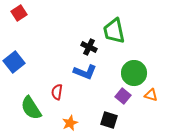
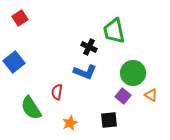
red square: moved 1 px right, 5 px down
green circle: moved 1 px left
orange triangle: rotated 16 degrees clockwise
black square: rotated 24 degrees counterclockwise
